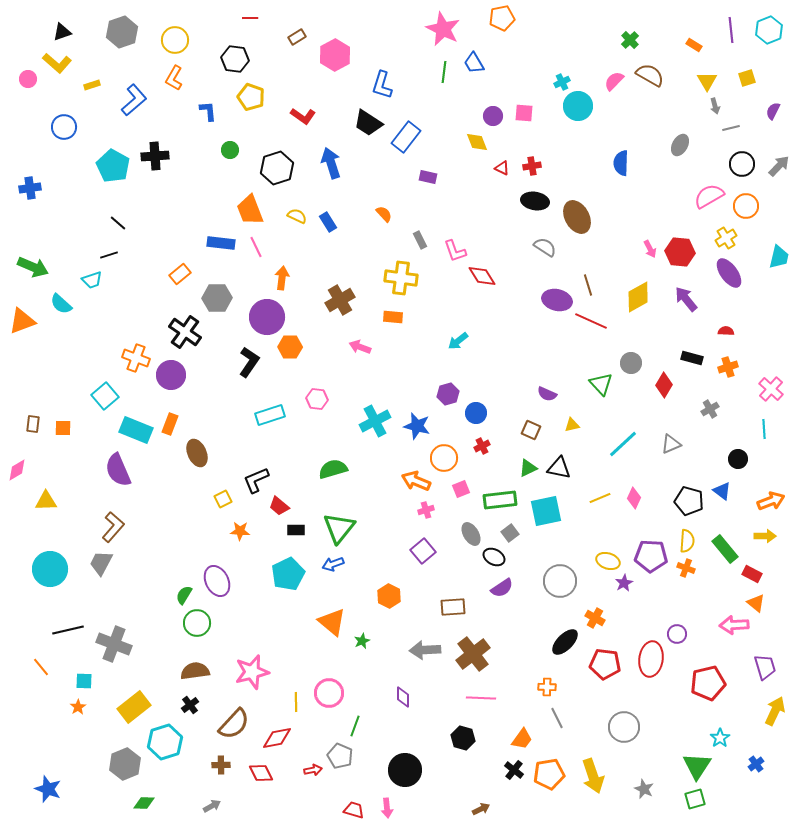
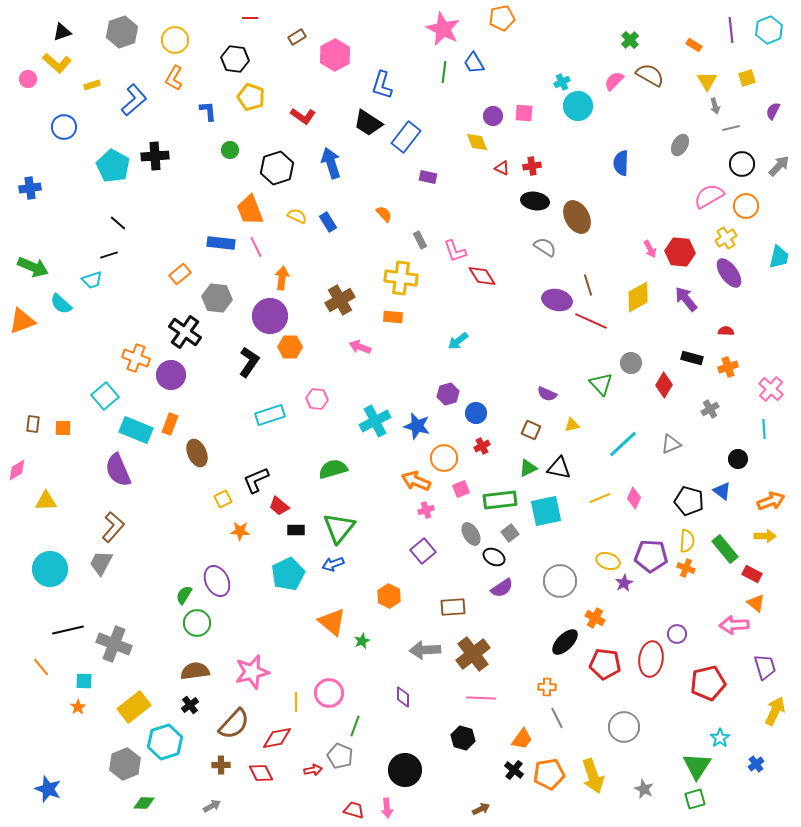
gray hexagon at (217, 298): rotated 8 degrees clockwise
purple circle at (267, 317): moved 3 px right, 1 px up
